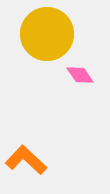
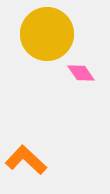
pink diamond: moved 1 px right, 2 px up
